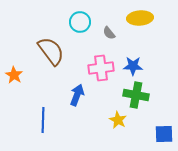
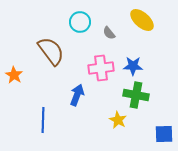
yellow ellipse: moved 2 px right, 2 px down; rotated 45 degrees clockwise
